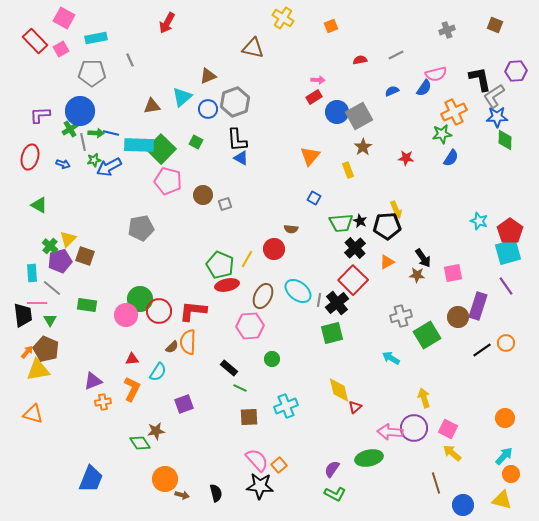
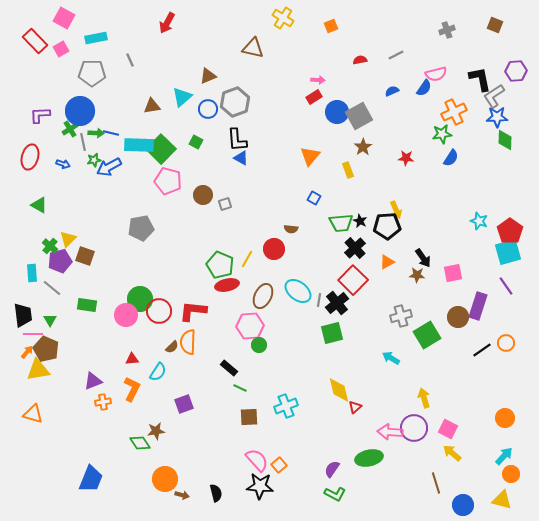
pink line at (37, 303): moved 4 px left, 31 px down
green circle at (272, 359): moved 13 px left, 14 px up
